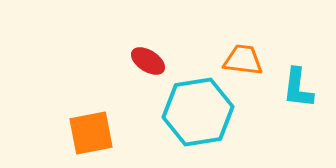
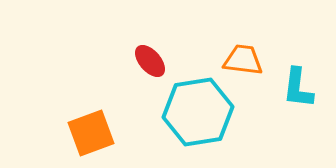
red ellipse: moved 2 px right; rotated 16 degrees clockwise
orange square: rotated 9 degrees counterclockwise
